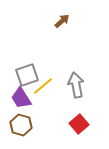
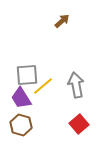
gray square: rotated 15 degrees clockwise
